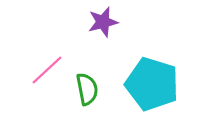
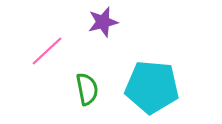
pink line: moved 19 px up
cyan pentagon: moved 3 px down; rotated 12 degrees counterclockwise
